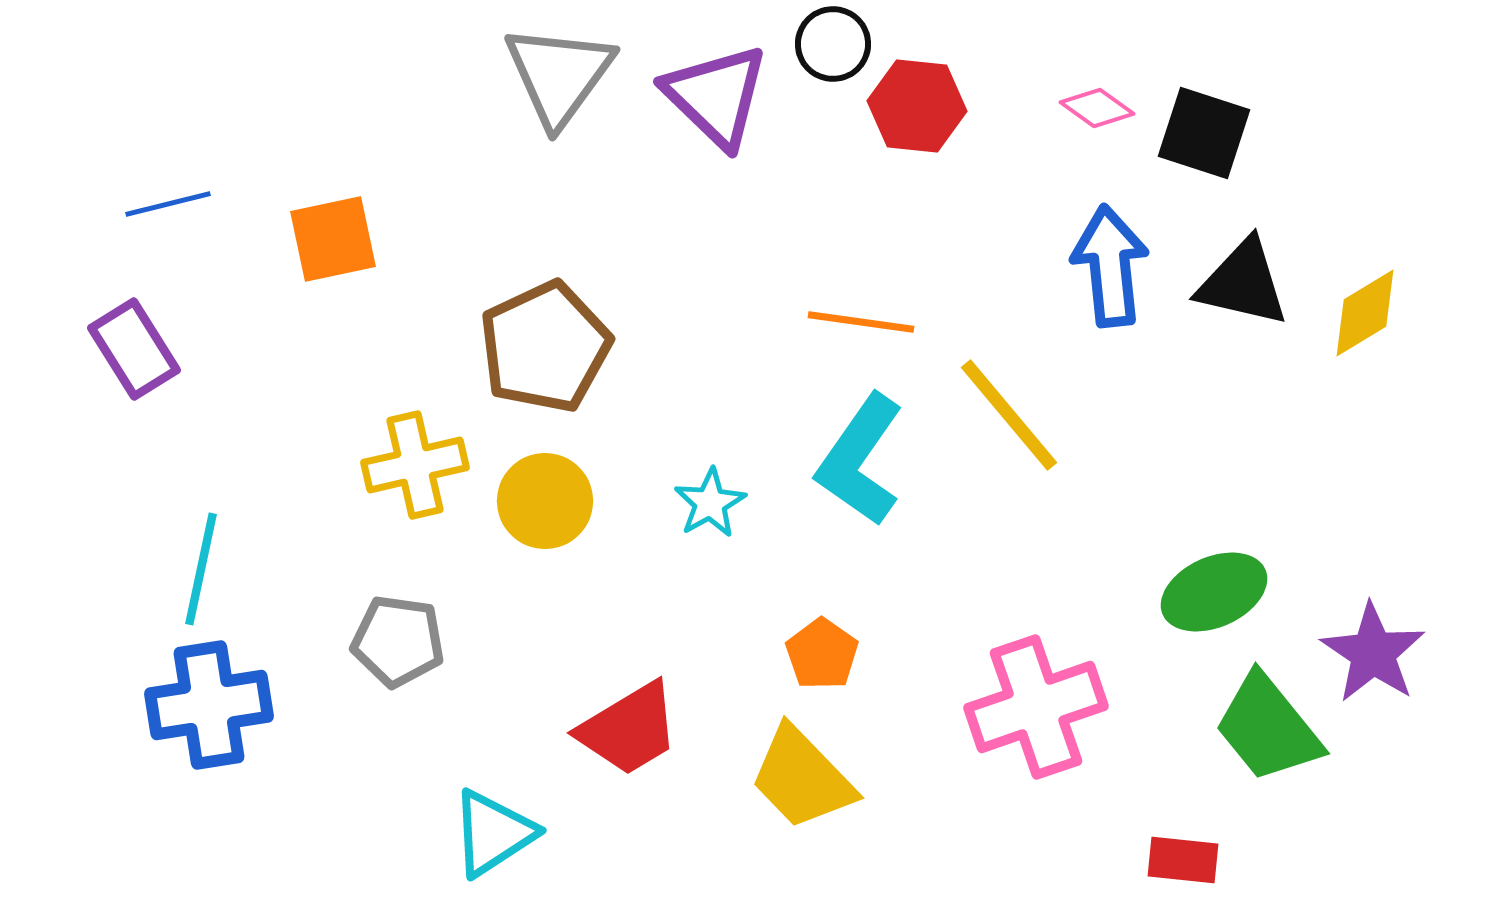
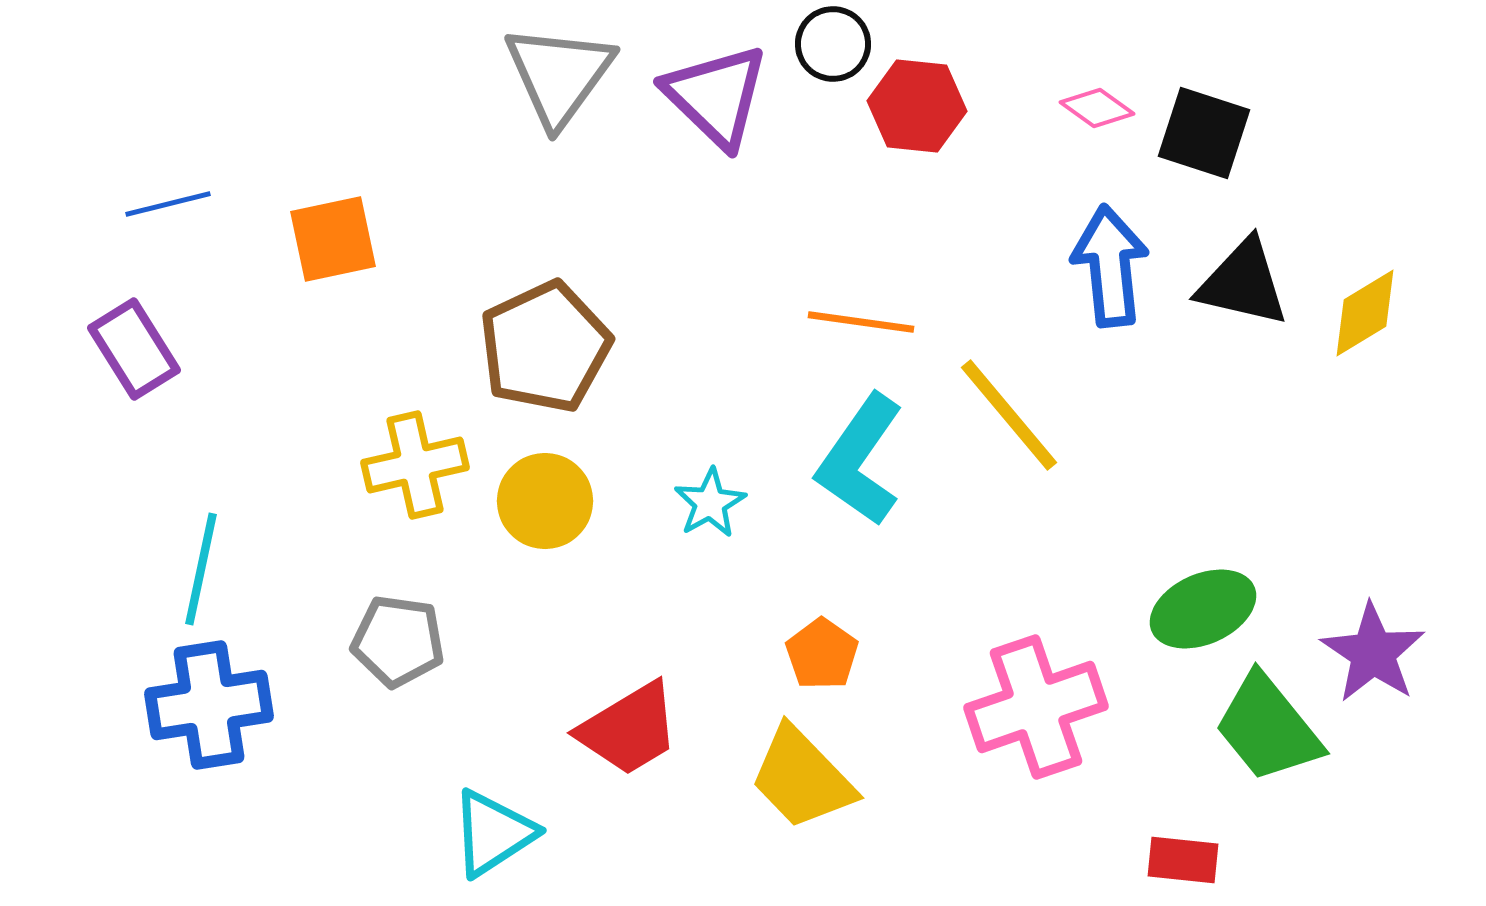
green ellipse: moved 11 px left, 17 px down
